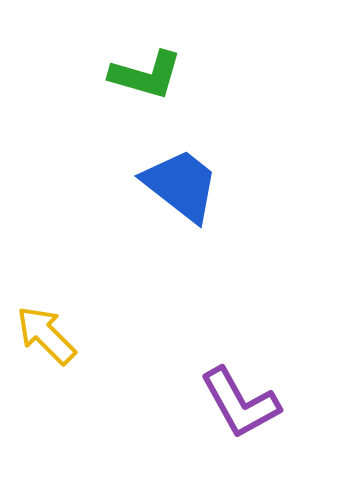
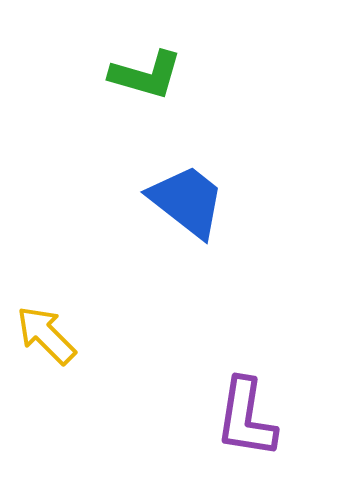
blue trapezoid: moved 6 px right, 16 px down
purple L-shape: moved 6 px right, 15 px down; rotated 38 degrees clockwise
